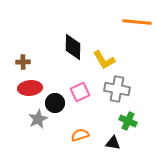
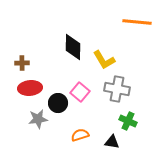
brown cross: moved 1 px left, 1 px down
pink square: rotated 24 degrees counterclockwise
black circle: moved 3 px right
gray star: rotated 18 degrees clockwise
black triangle: moved 1 px left, 1 px up
